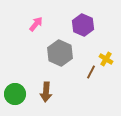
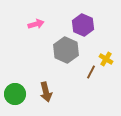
pink arrow: rotated 35 degrees clockwise
gray hexagon: moved 6 px right, 3 px up
brown arrow: rotated 18 degrees counterclockwise
